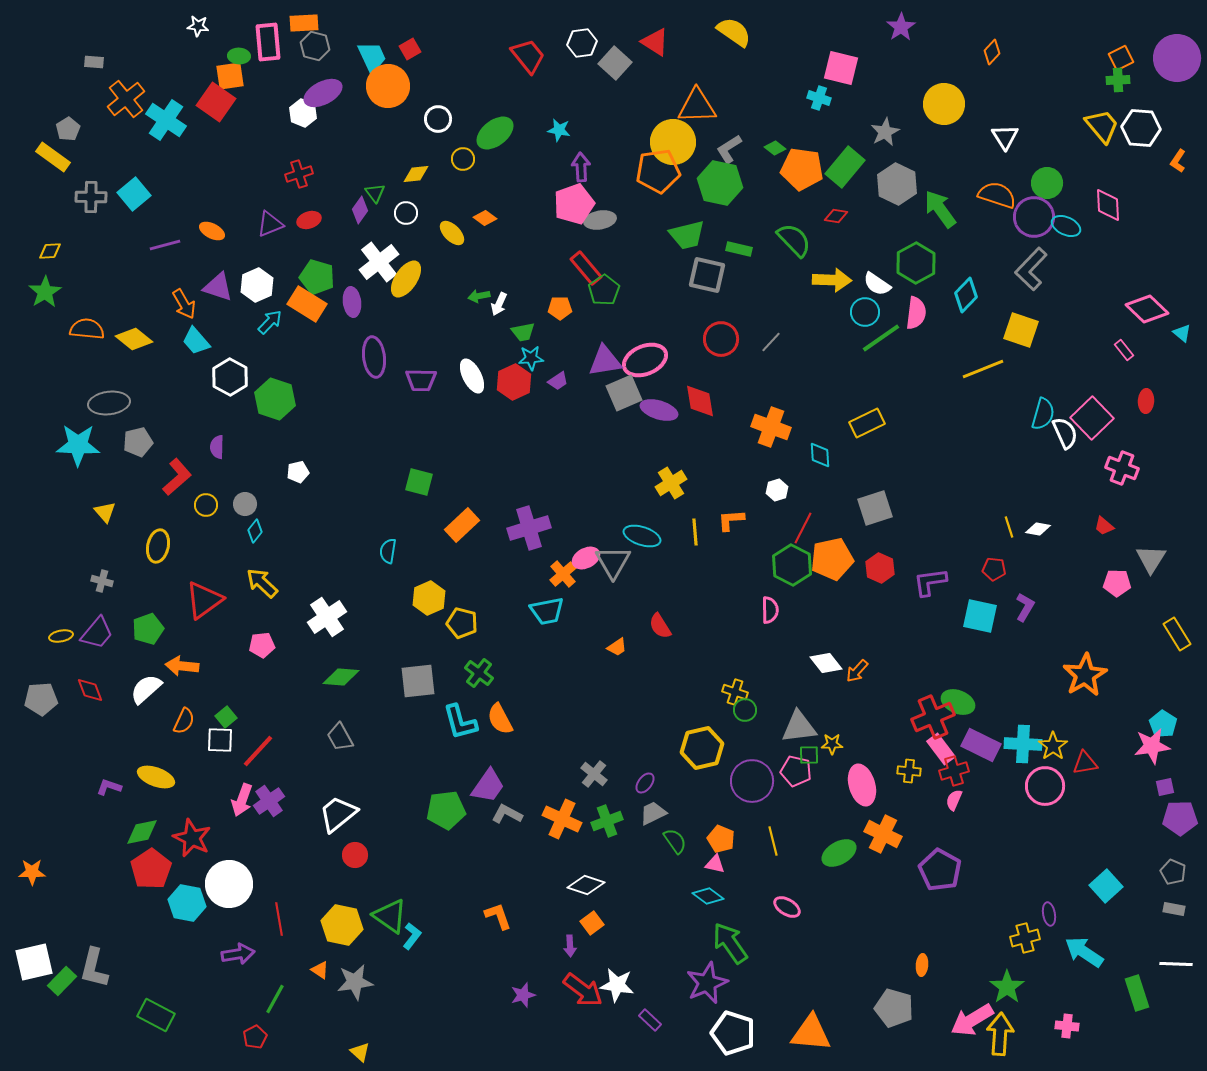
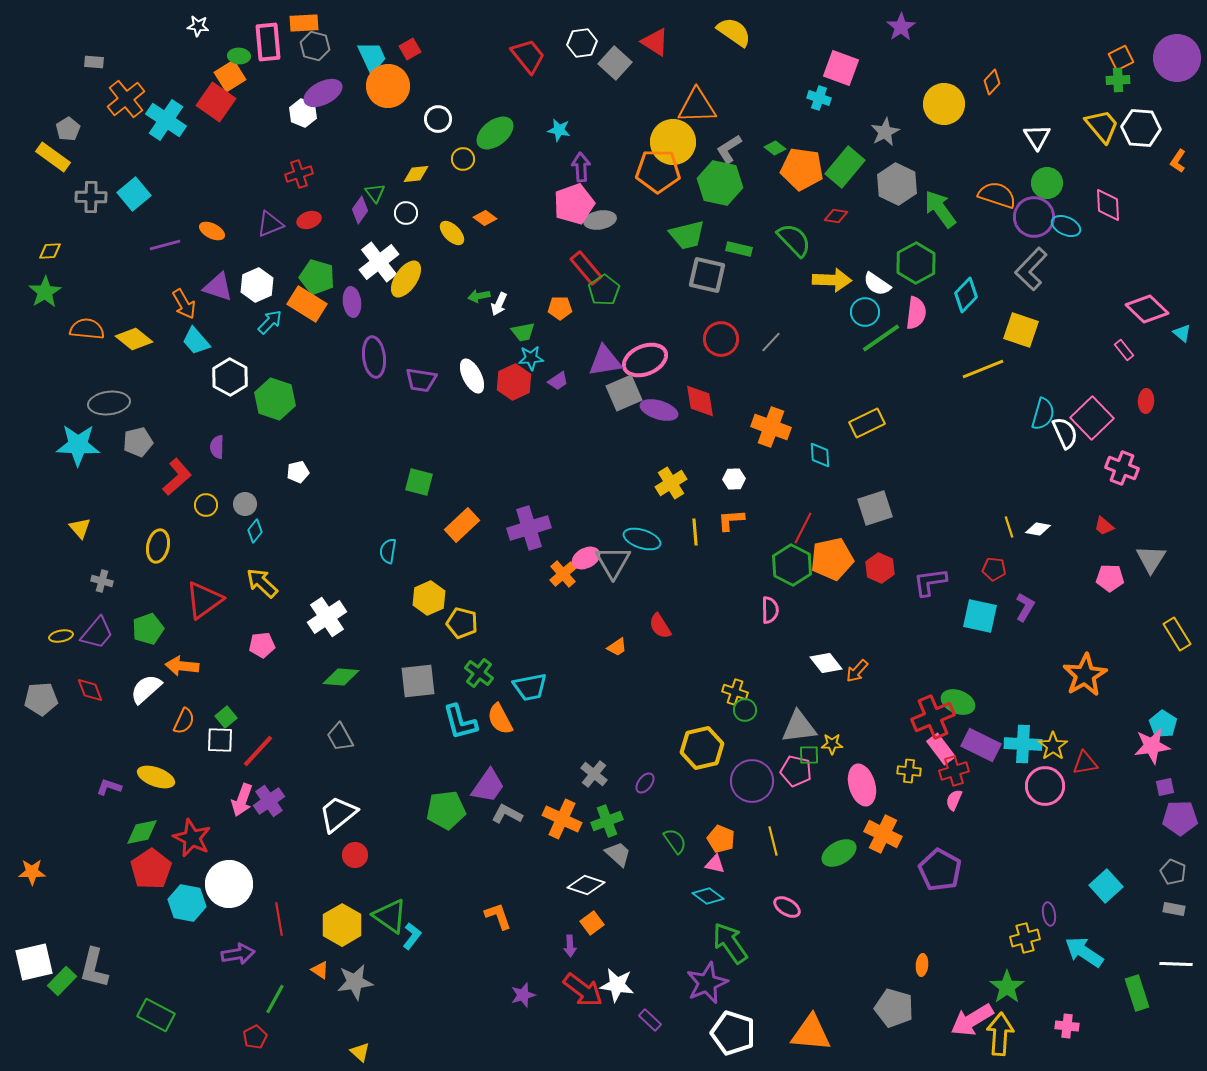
orange diamond at (992, 52): moved 30 px down
pink square at (841, 68): rotated 6 degrees clockwise
orange square at (230, 76): rotated 24 degrees counterclockwise
white triangle at (1005, 137): moved 32 px right
orange pentagon at (658, 171): rotated 9 degrees clockwise
purple trapezoid at (421, 380): rotated 8 degrees clockwise
white hexagon at (777, 490): moved 43 px left, 11 px up; rotated 15 degrees clockwise
yellow triangle at (105, 512): moved 25 px left, 16 px down
cyan ellipse at (642, 536): moved 3 px down
pink pentagon at (1117, 583): moved 7 px left, 5 px up
cyan trapezoid at (547, 611): moved 17 px left, 76 px down
gray trapezoid at (653, 813): moved 35 px left, 41 px down; rotated 68 degrees clockwise
yellow hexagon at (342, 925): rotated 18 degrees clockwise
